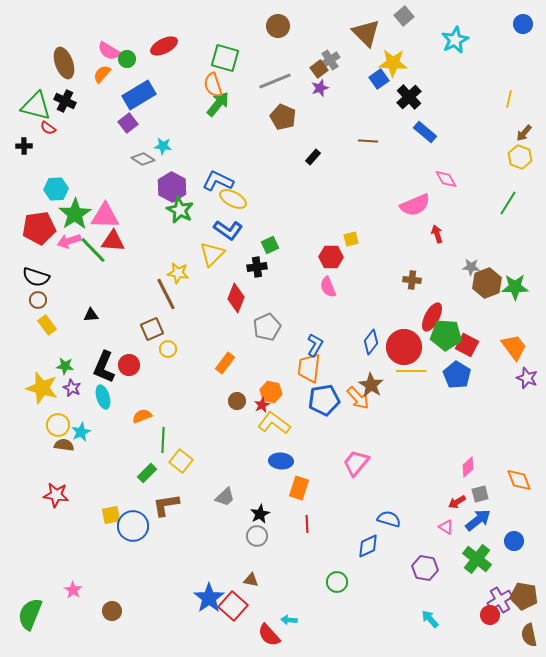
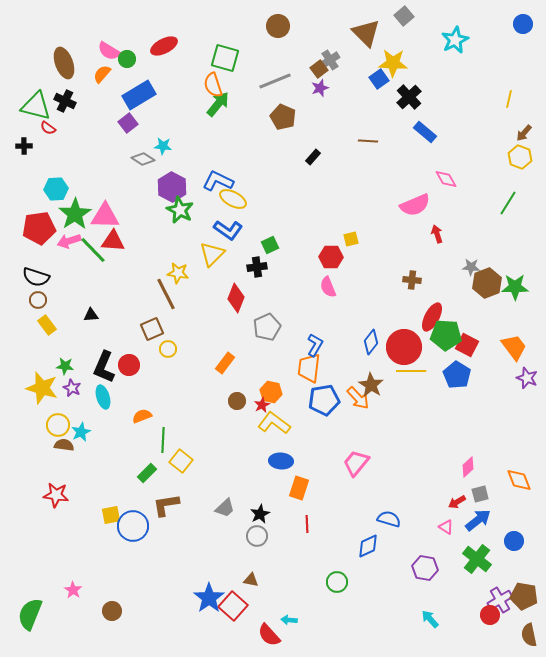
gray trapezoid at (225, 497): moved 11 px down
